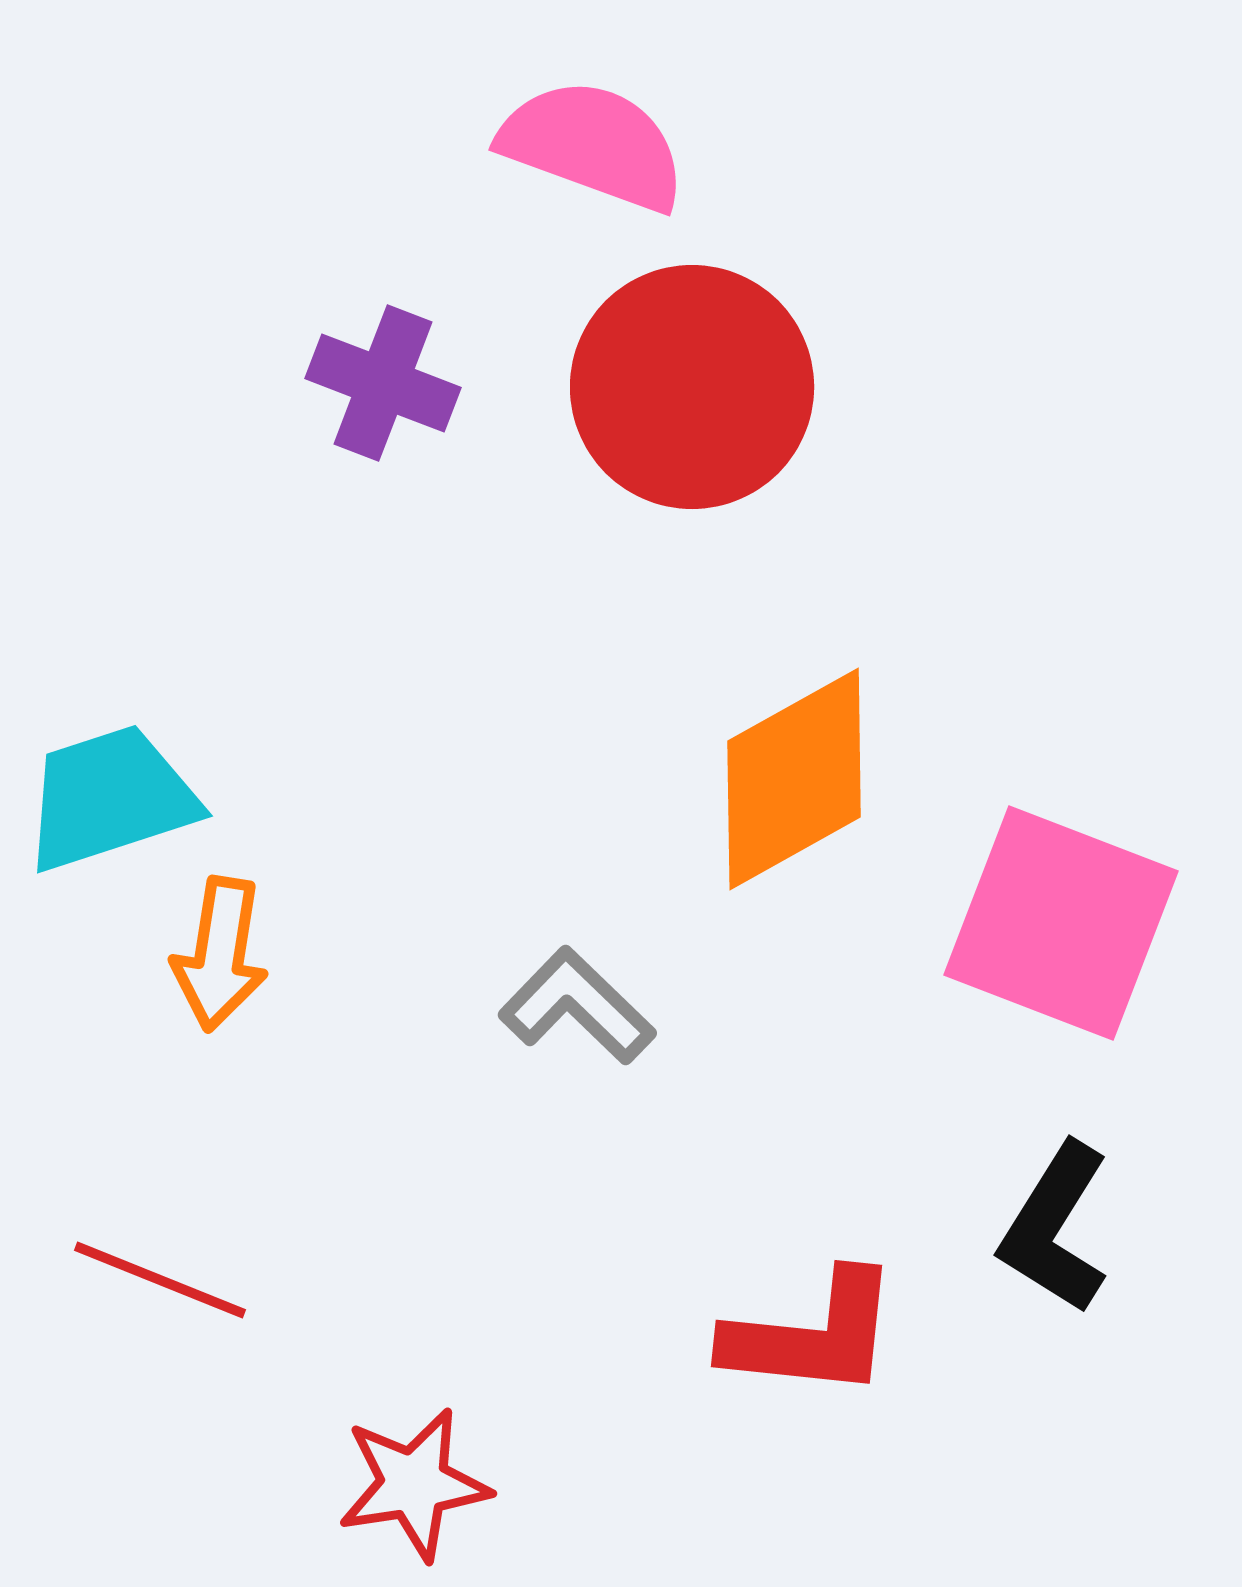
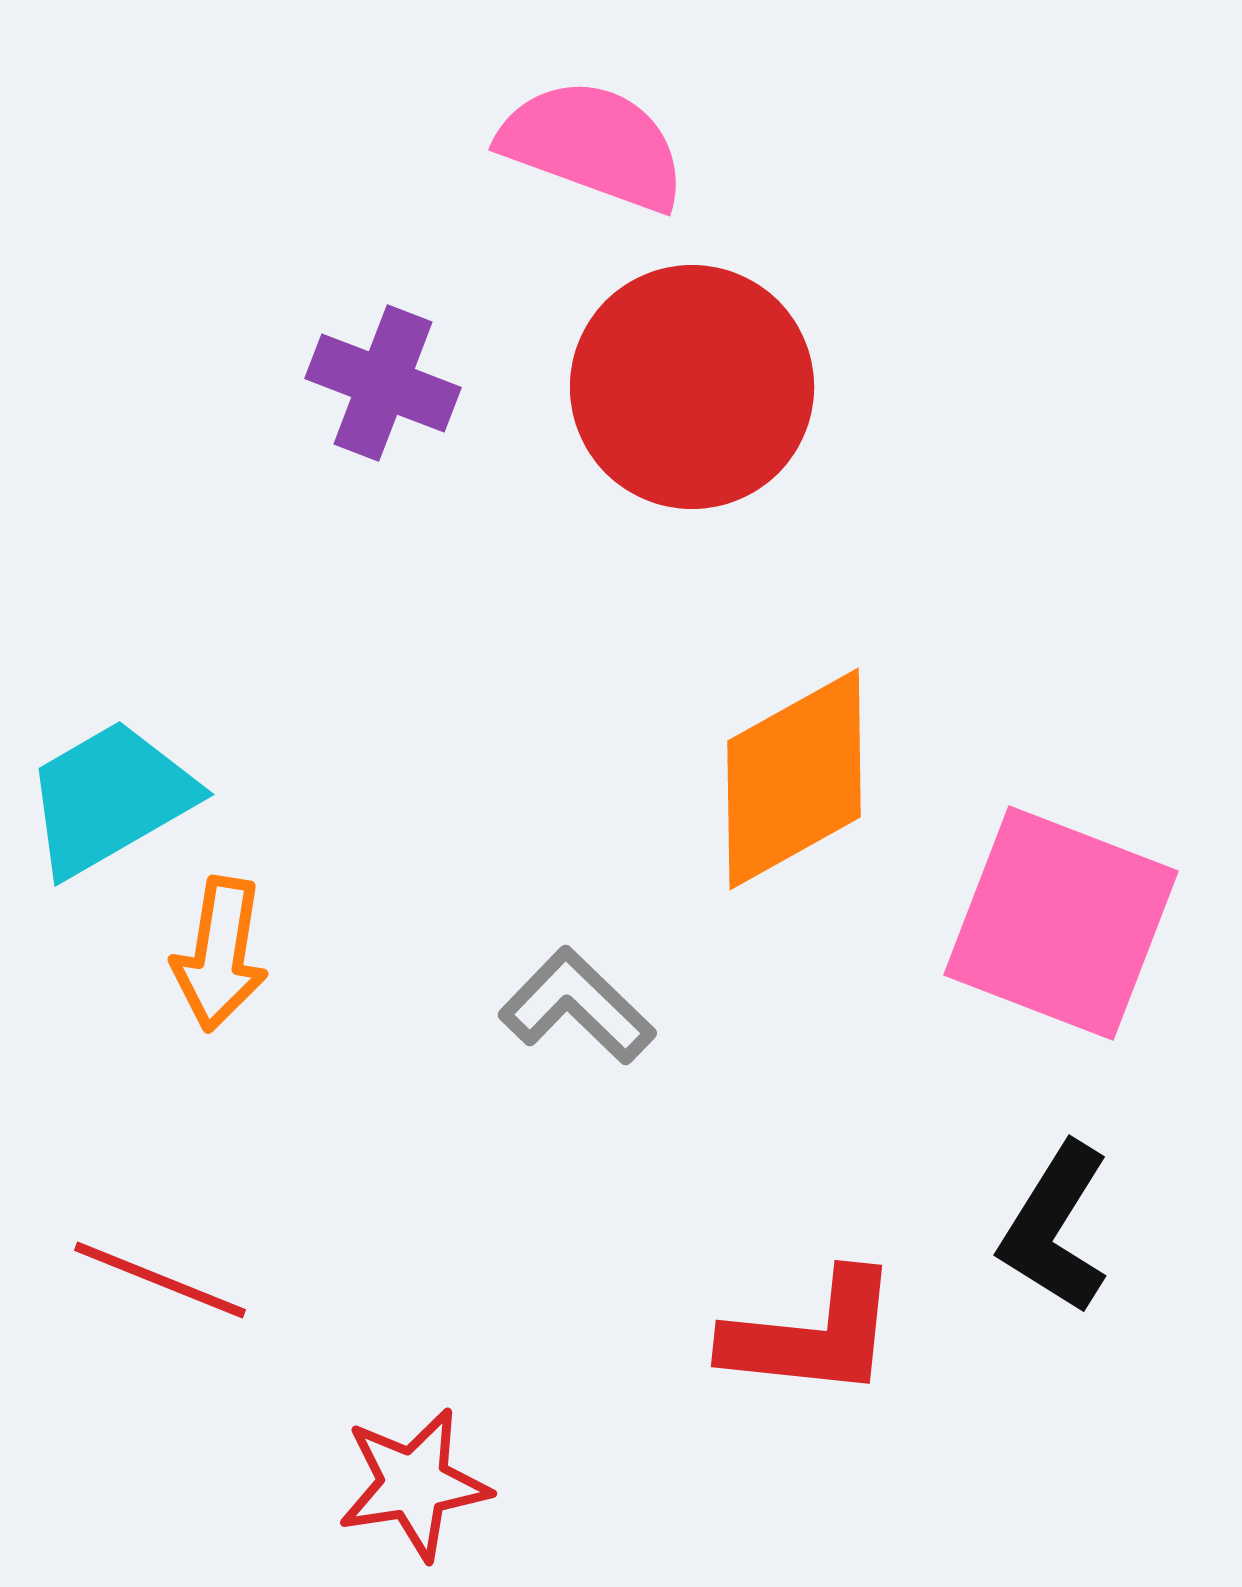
cyan trapezoid: rotated 12 degrees counterclockwise
